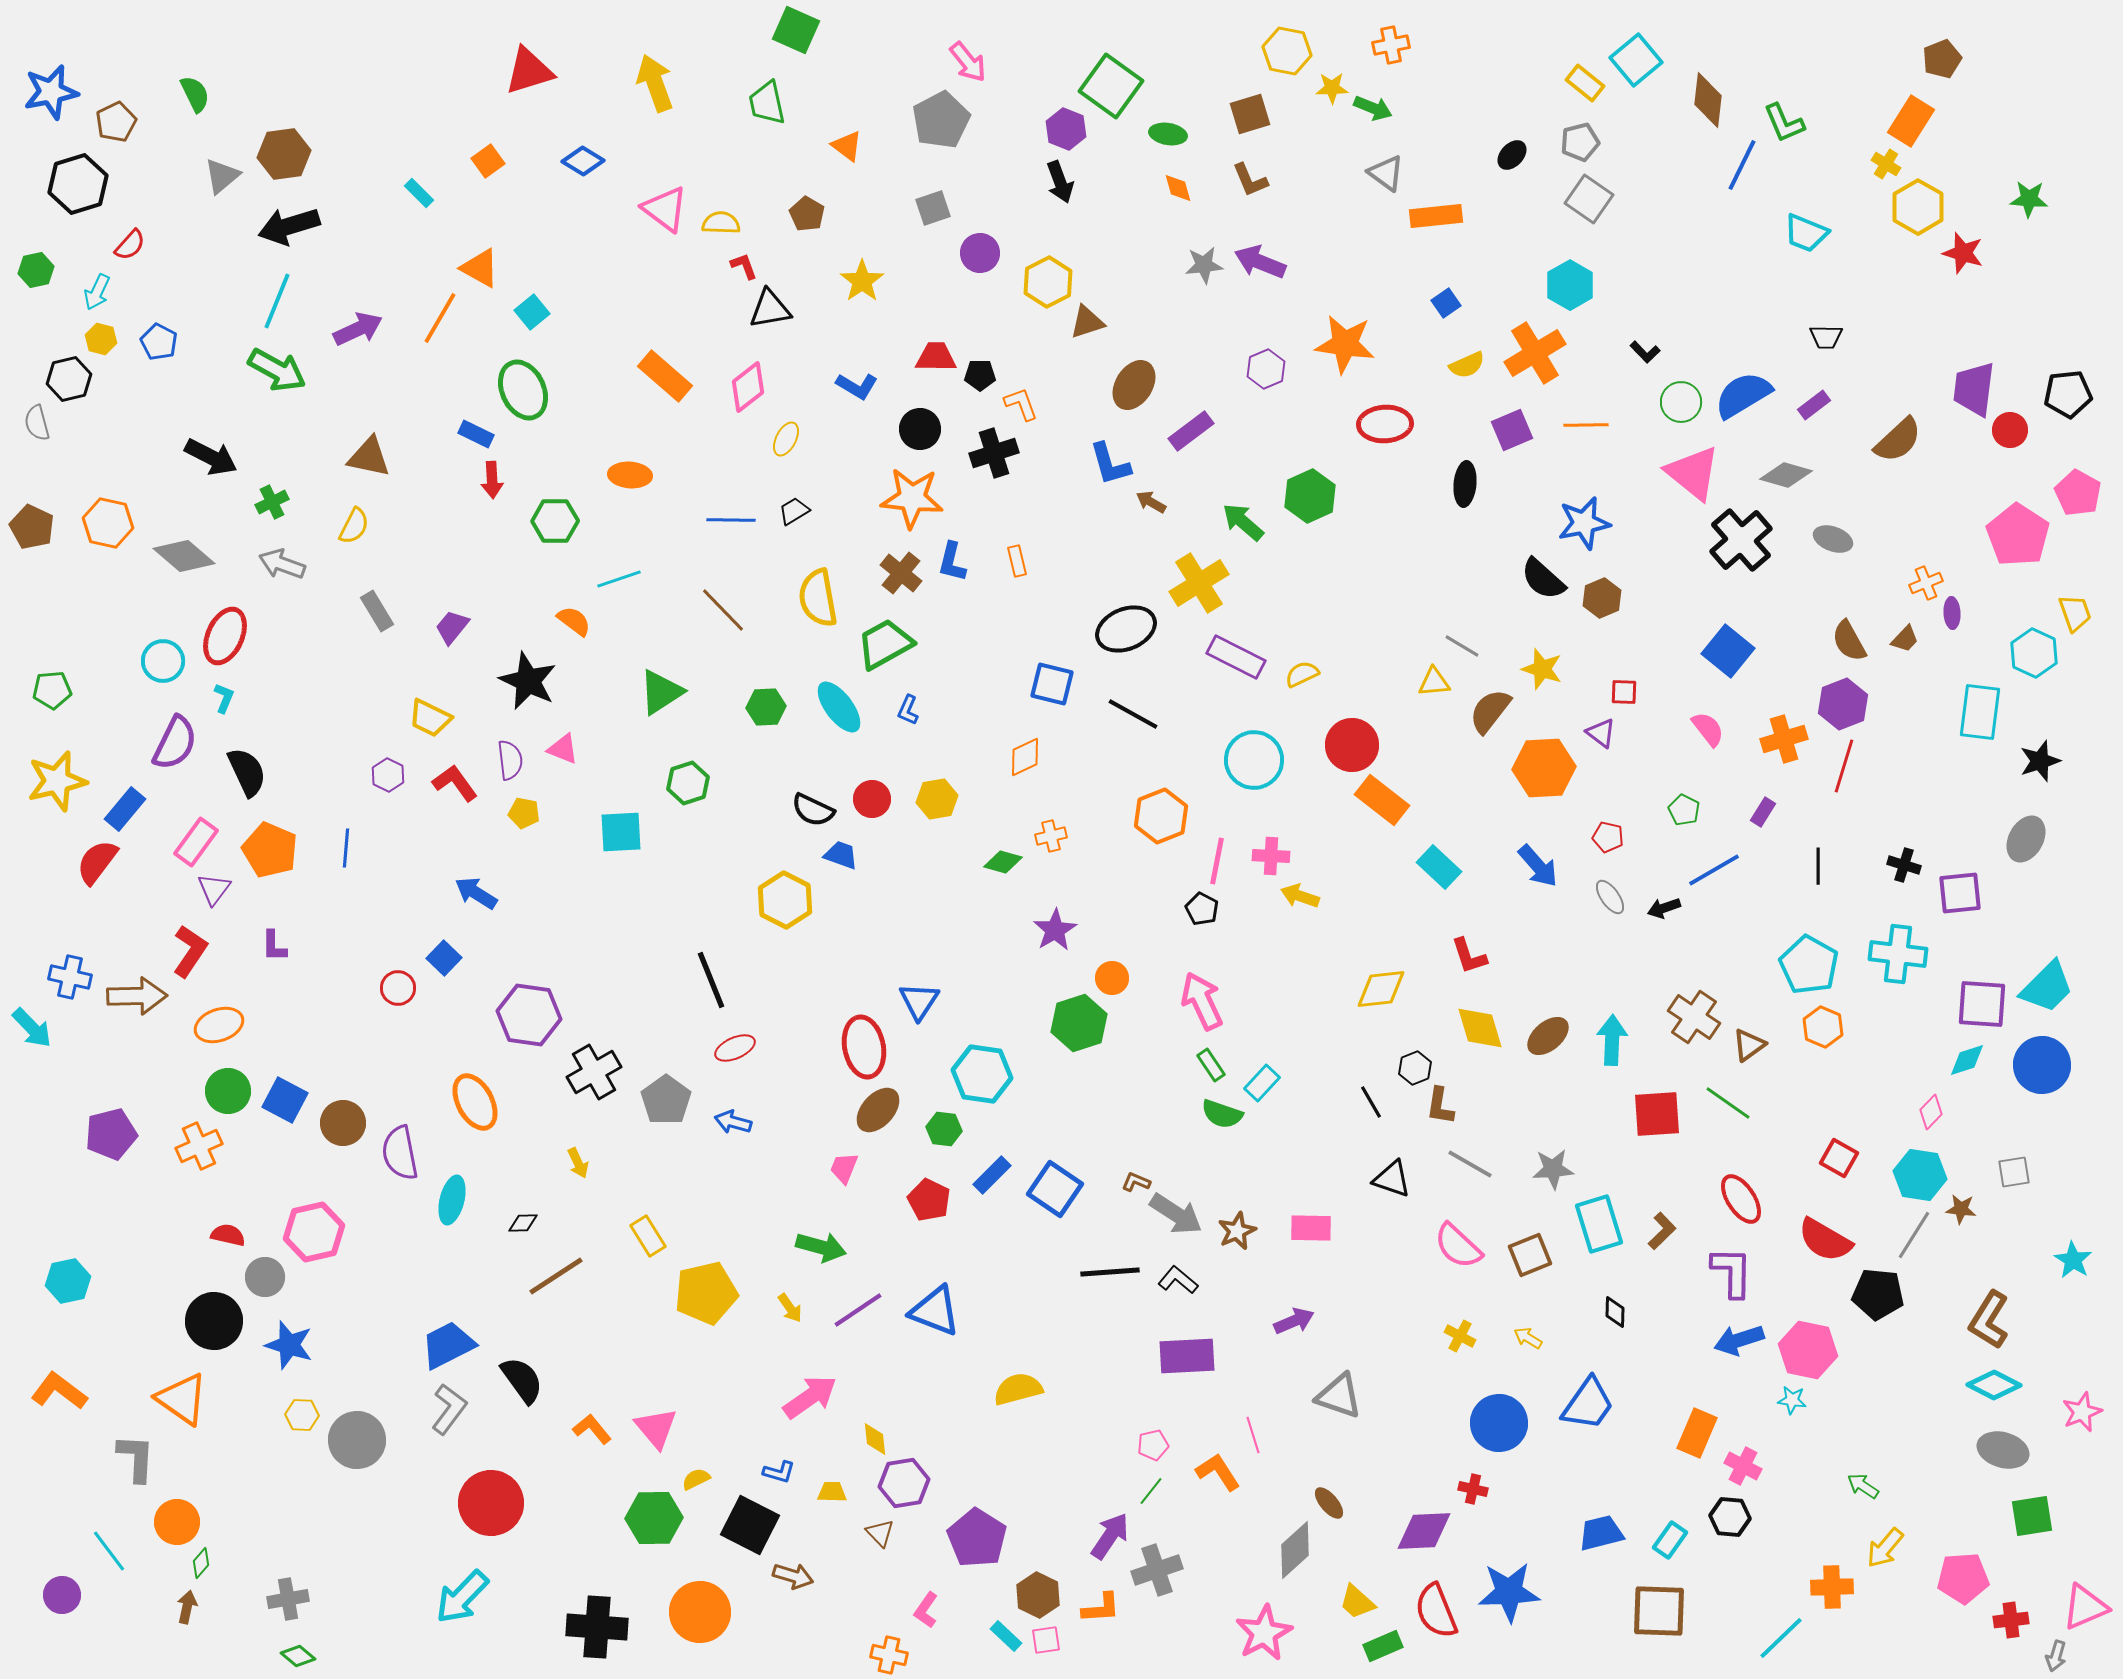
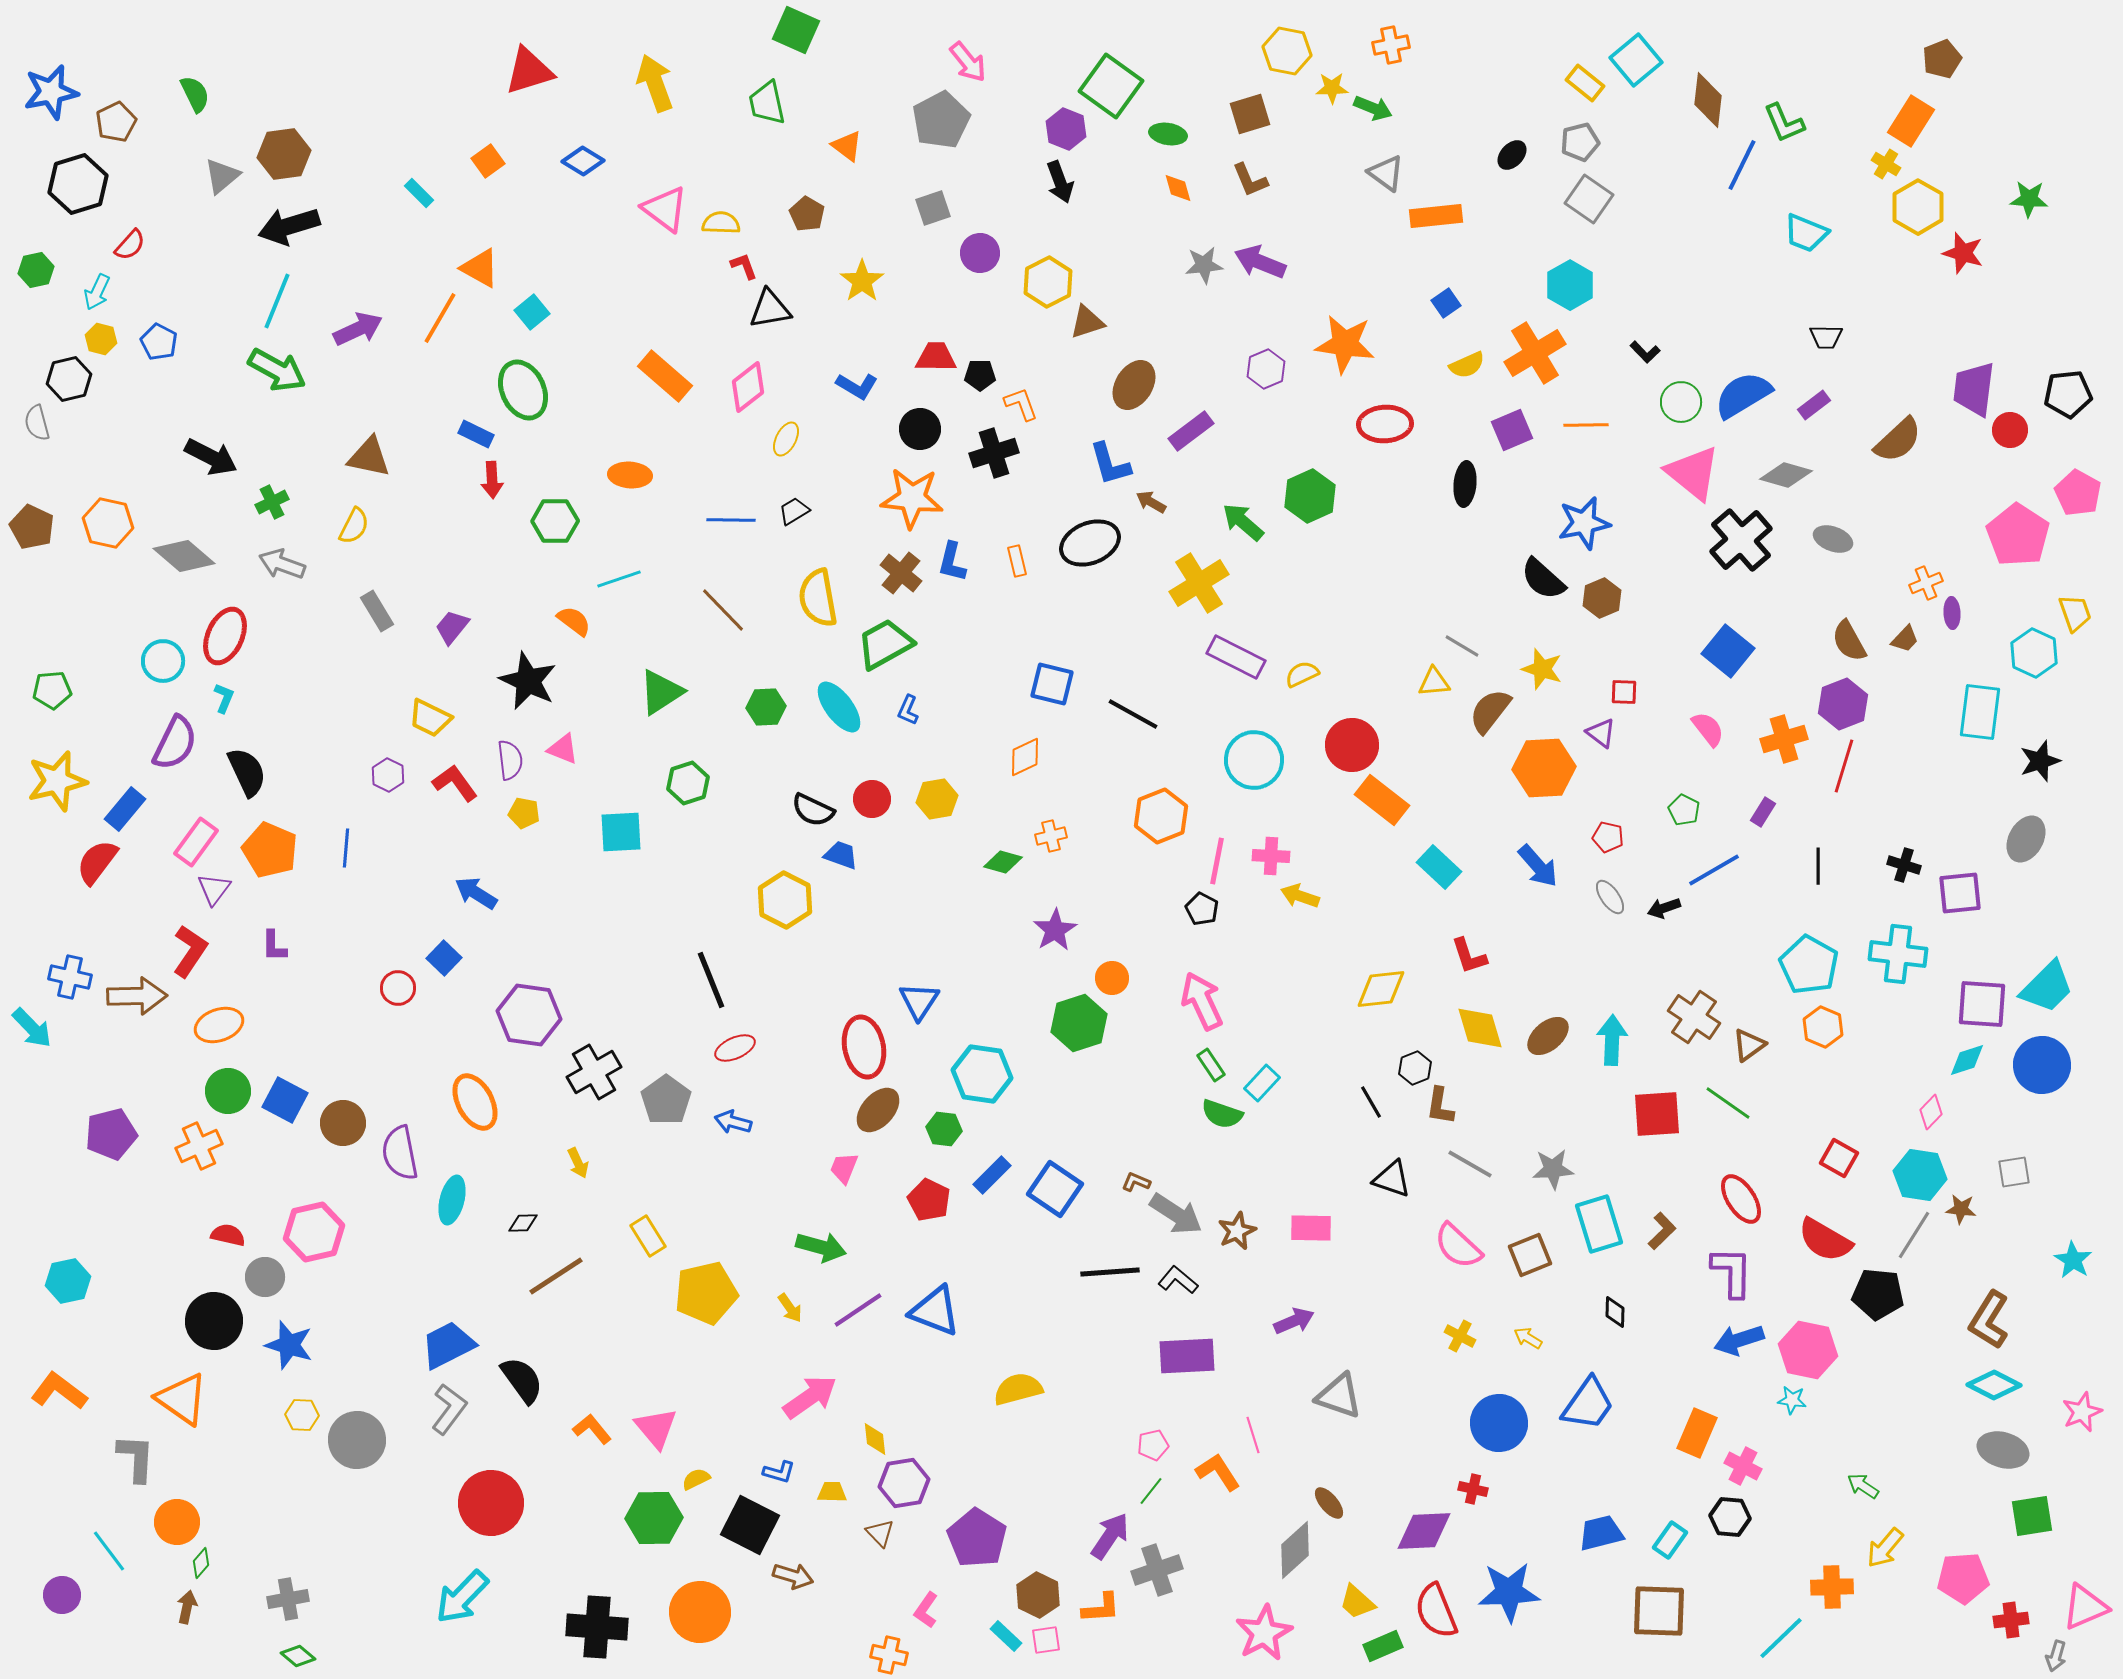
black ellipse at (1126, 629): moved 36 px left, 86 px up
